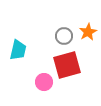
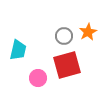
pink circle: moved 6 px left, 4 px up
